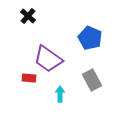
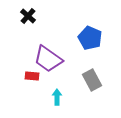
red rectangle: moved 3 px right, 2 px up
cyan arrow: moved 3 px left, 3 px down
